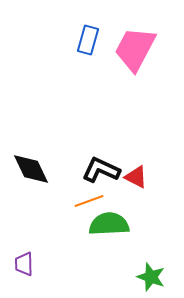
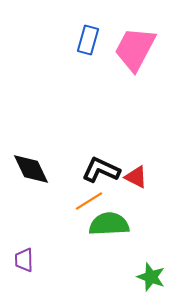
orange line: rotated 12 degrees counterclockwise
purple trapezoid: moved 4 px up
